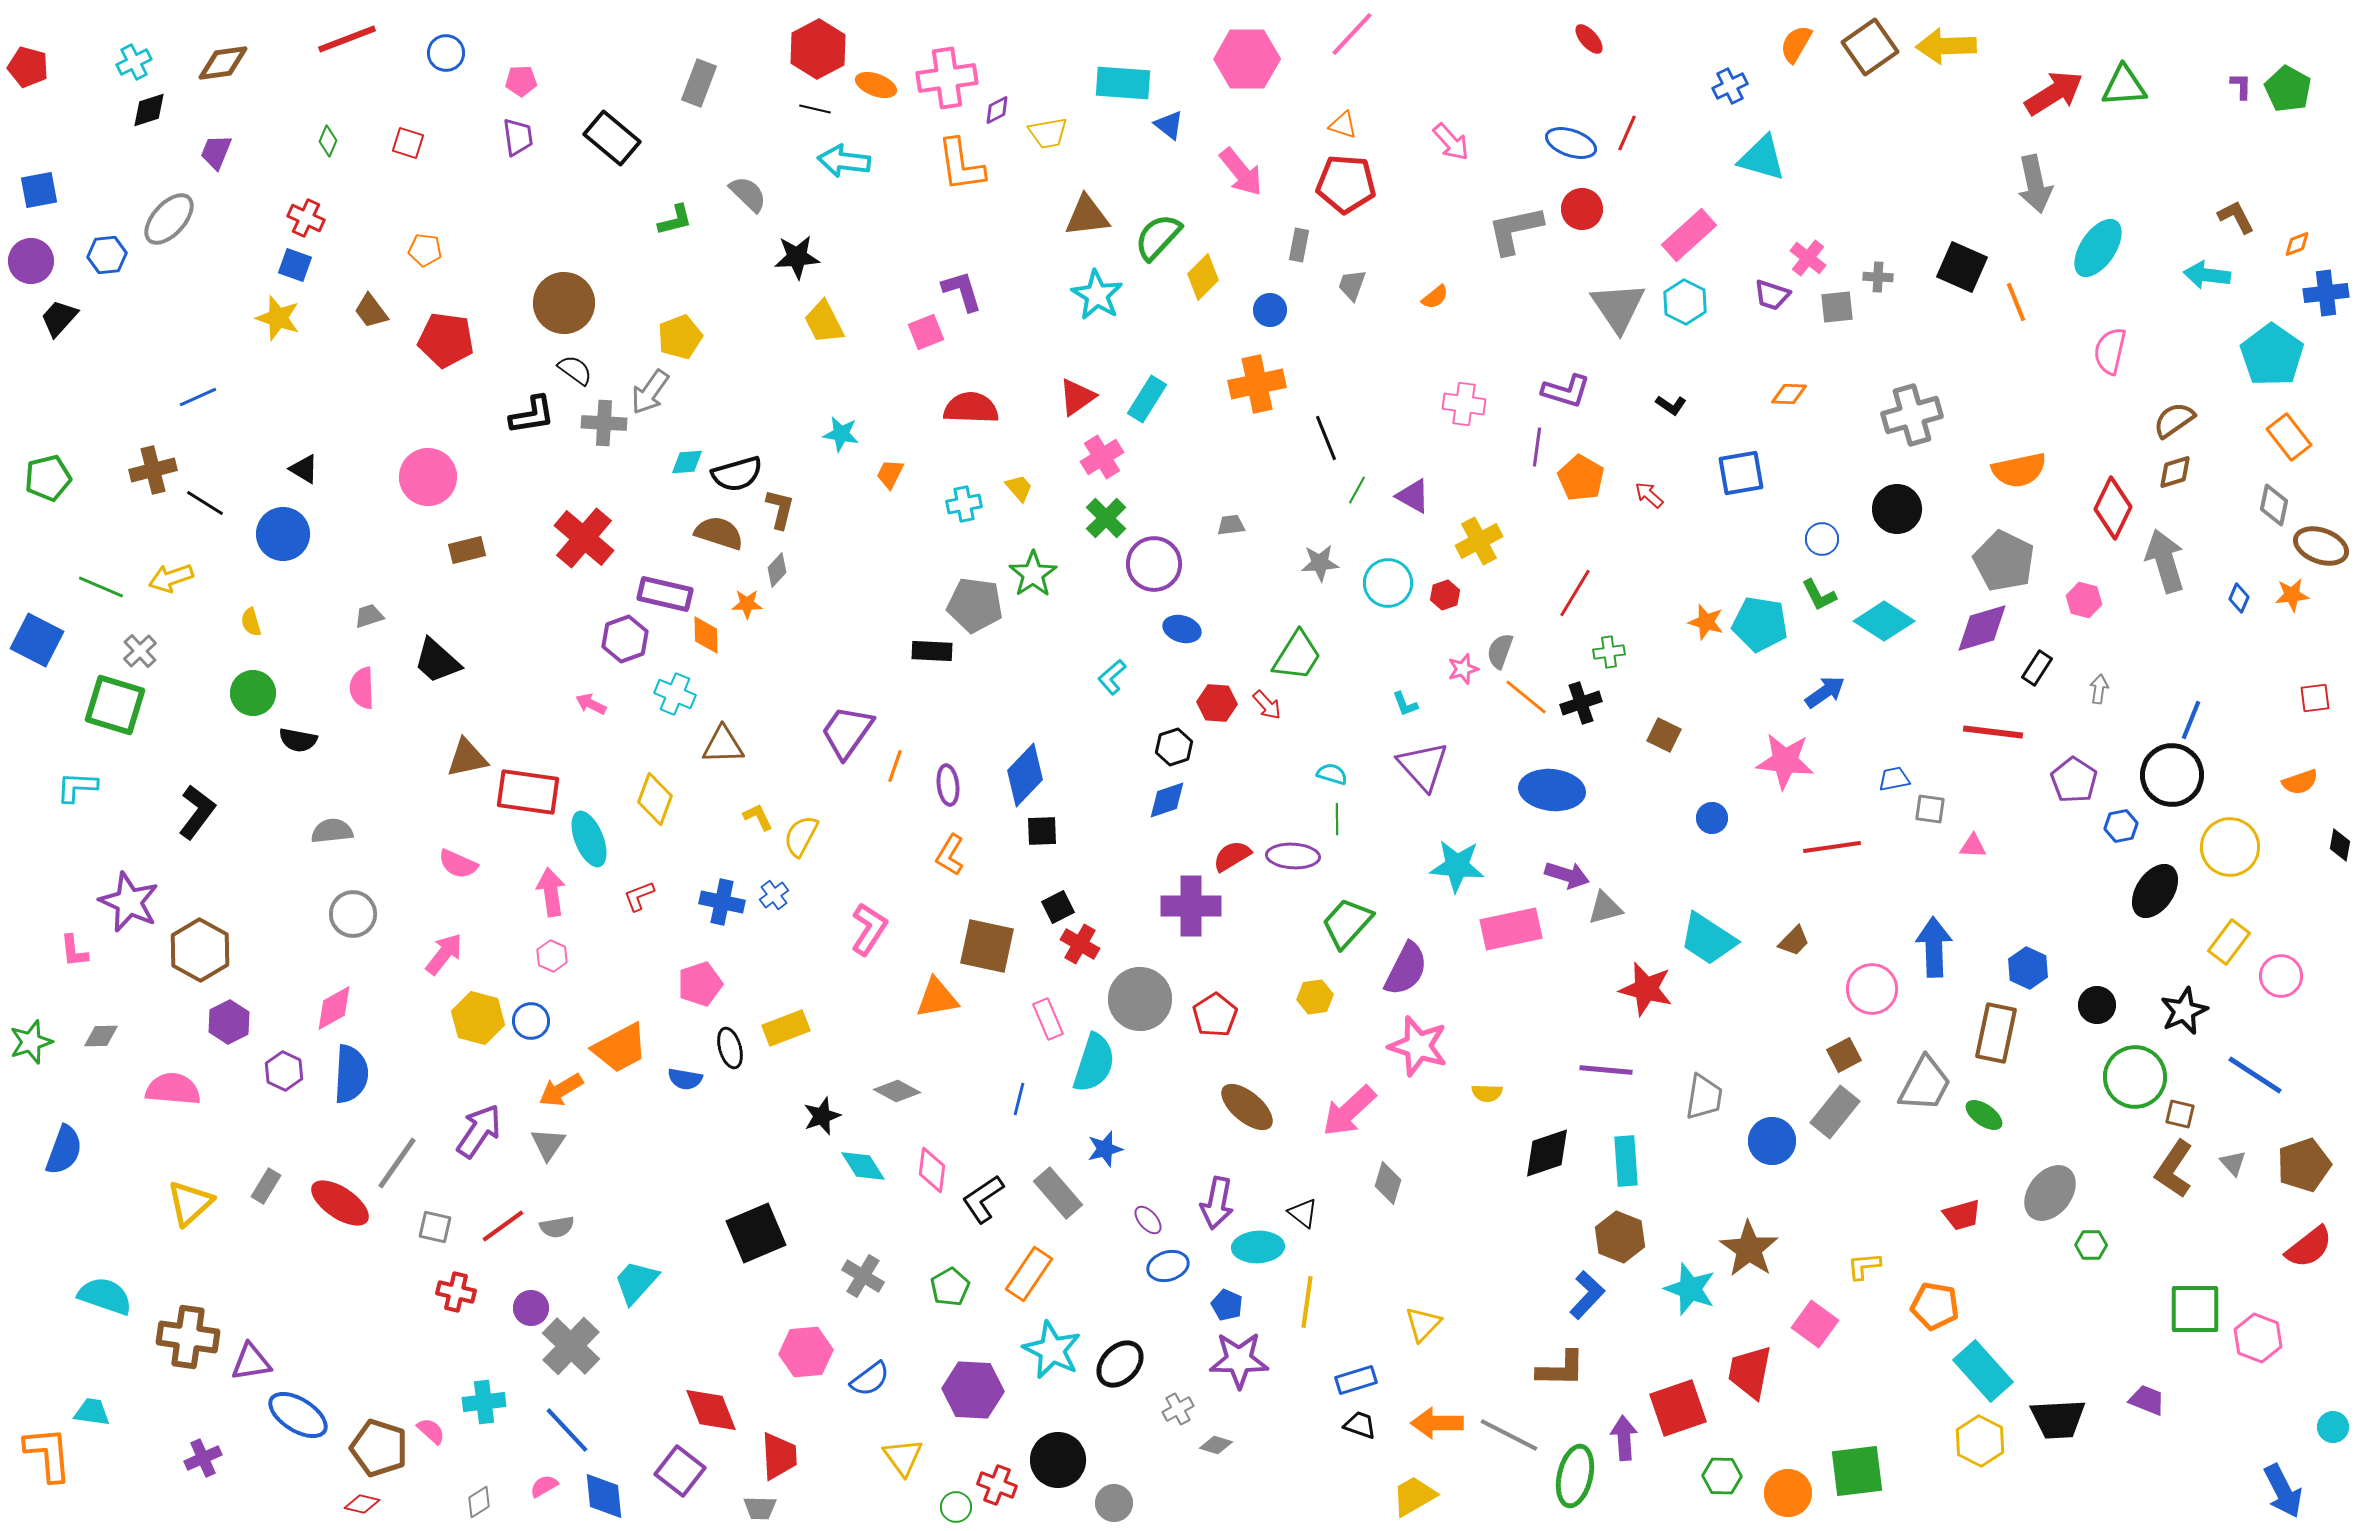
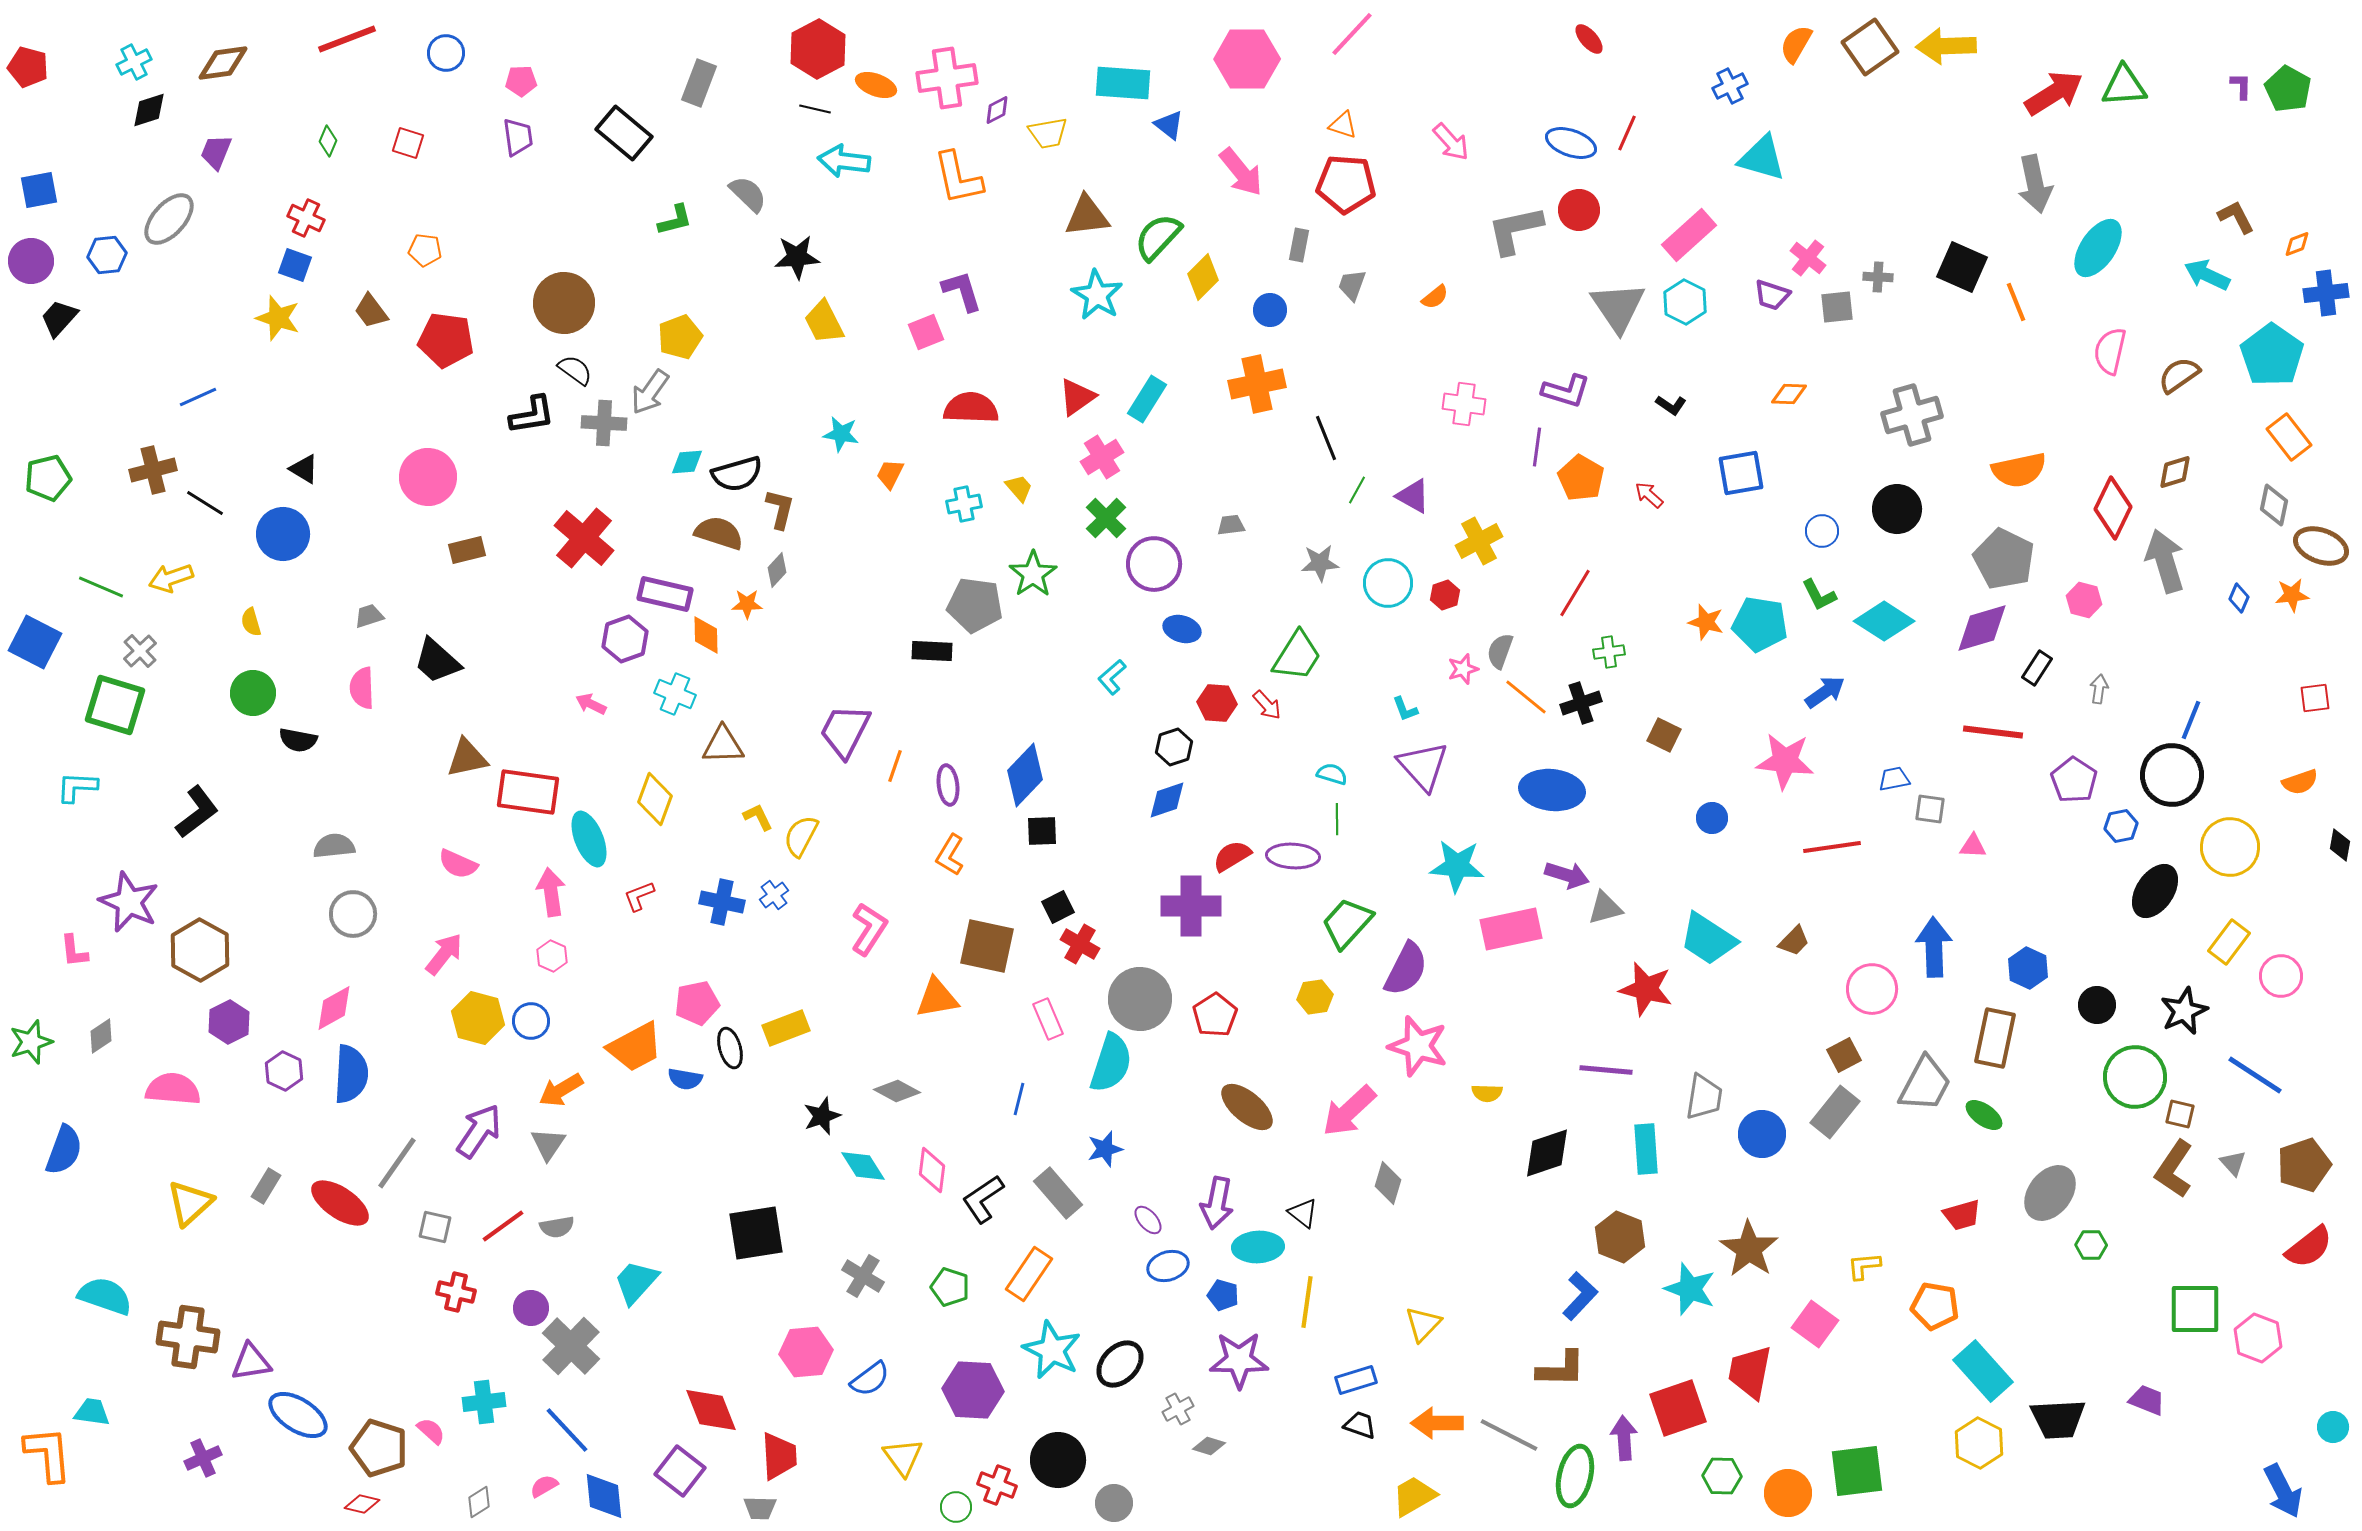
black rectangle at (612, 138): moved 12 px right, 5 px up
orange L-shape at (961, 165): moved 3 px left, 13 px down; rotated 4 degrees counterclockwise
red circle at (1582, 209): moved 3 px left, 1 px down
cyan arrow at (2207, 275): rotated 18 degrees clockwise
brown semicircle at (2174, 420): moved 5 px right, 45 px up
blue circle at (1822, 539): moved 8 px up
gray pentagon at (2004, 561): moved 2 px up
blue square at (37, 640): moved 2 px left, 2 px down
cyan L-shape at (1405, 704): moved 5 px down
purple trapezoid at (847, 732): moved 2 px left, 1 px up; rotated 8 degrees counterclockwise
black L-shape at (197, 812): rotated 16 degrees clockwise
gray semicircle at (332, 831): moved 2 px right, 15 px down
pink pentagon at (700, 984): moved 3 px left, 19 px down; rotated 6 degrees clockwise
brown rectangle at (1996, 1033): moved 1 px left, 5 px down
gray diamond at (101, 1036): rotated 33 degrees counterclockwise
orange trapezoid at (620, 1048): moved 15 px right, 1 px up
cyan semicircle at (1094, 1063): moved 17 px right
blue circle at (1772, 1141): moved 10 px left, 7 px up
cyan rectangle at (1626, 1161): moved 20 px right, 12 px up
black square at (756, 1233): rotated 14 degrees clockwise
green pentagon at (950, 1287): rotated 24 degrees counterclockwise
blue L-shape at (1587, 1295): moved 7 px left, 1 px down
blue pentagon at (1227, 1305): moved 4 px left, 10 px up; rotated 8 degrees counterclockwise
yellow hexagon at (1980, 1441): moved 1 px left, 2 px down
gray diamond at (1216, 1445): moved 7 px left, 1 px down
